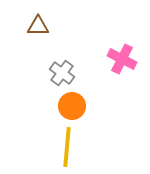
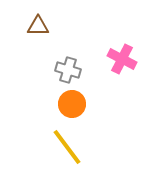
gray cross: moved 6 px right, 3 px up; rotated 20 degrees counterclockwise
orange circle: moved 2 px up
yellow line: rotated 42 degrees counterclockwise
